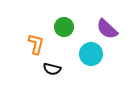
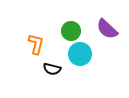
green circle: moved 7 px right, 4 px down
cyan circle: moved 11 px left
